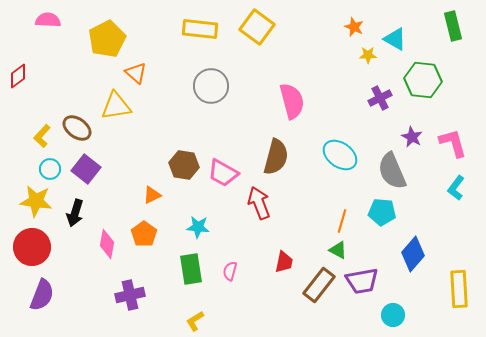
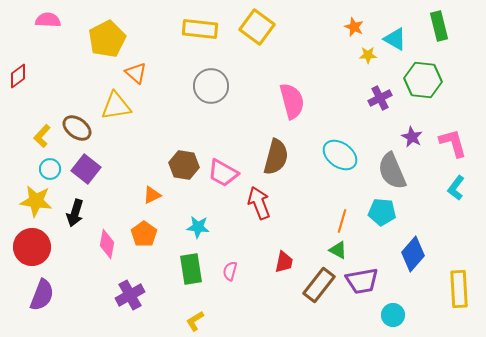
green rectangle at (453, 26): moved 14 px left
purple cross at (130, 295): rotated 16 degrees counterclockwise
